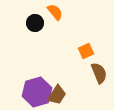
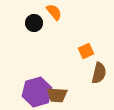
orange semicircle: moved 1 px left
black circle: moved 1 px left
brown semicircle: rotated 35 degrees clockwise
brown trapezoid: rotated 60 degrees clockwise
